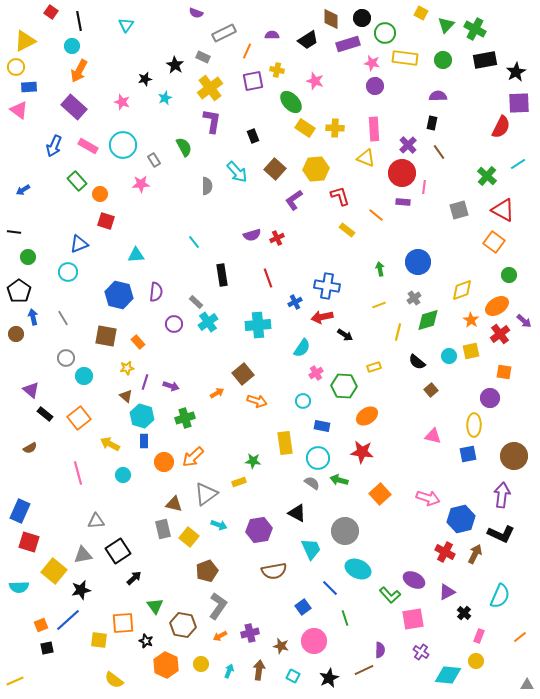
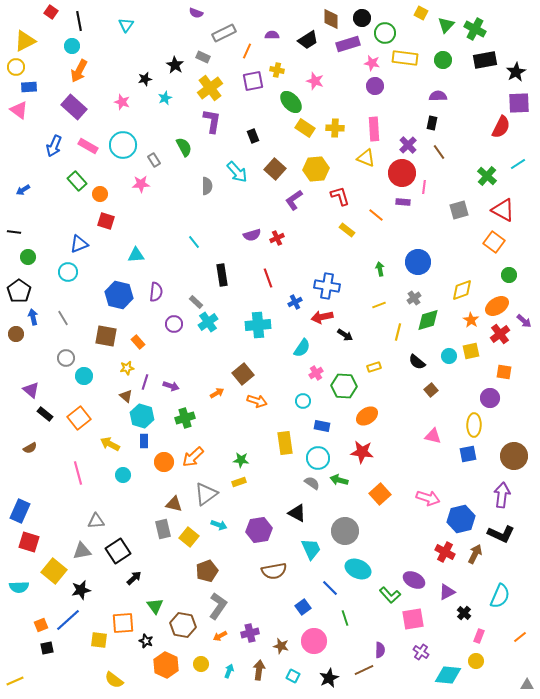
green star at (253, 461): moved 12 px left, 1 px up
gray triangle at (83, 555): moved 1 px left, 4 px up
